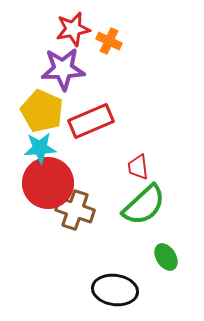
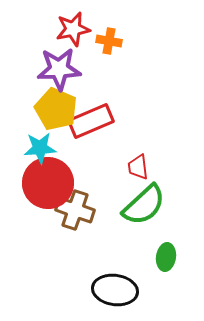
orange cross: rotated 15 degrees counterclockwise
purple star: moved 4 px left
yellow pentagon: moved 14 px right, 2 px up
green ellipse: rotated 40 degrees clockwise
